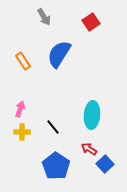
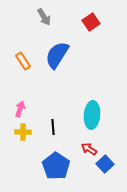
blue semicircle: moved 2 px left, 1 px down
black line: rotated 35 degrees clockwise
yellow cross: moved 1 px right
